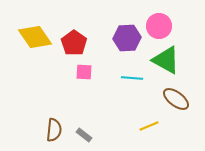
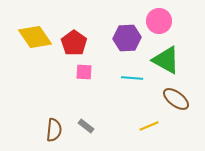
pink circle: moved 5 px up
gray rectangle: moved 2 px right, 9 px up
